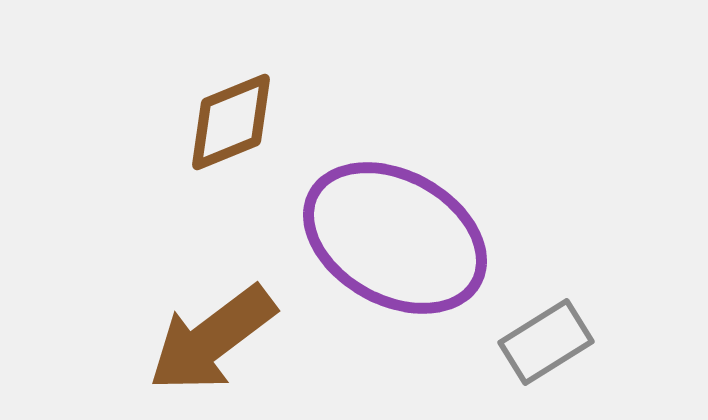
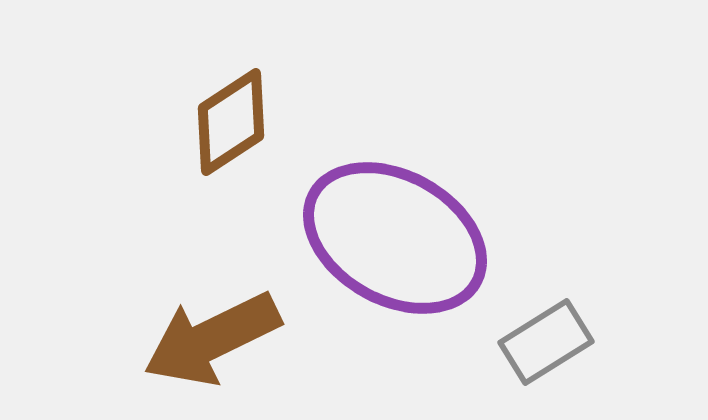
brown diamond: rotated 11 degrees counterclockwise
brown arrow: rotated 11 degrees clockwise
